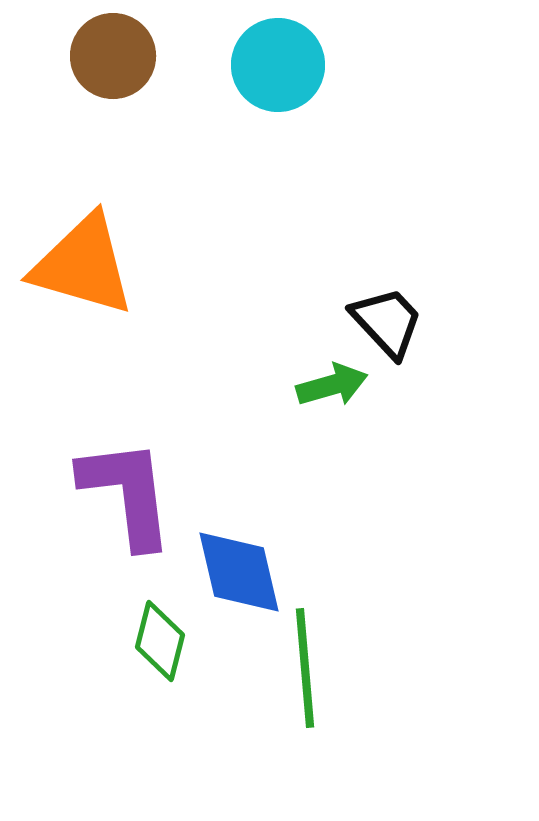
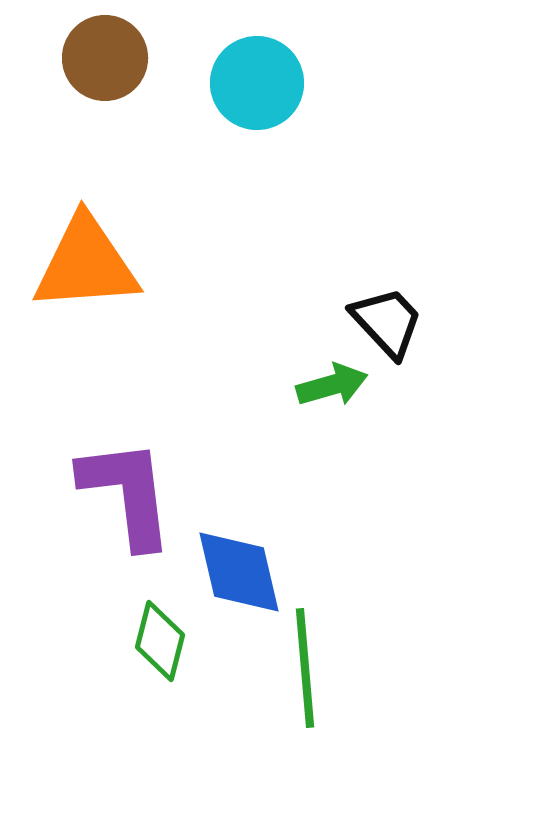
brown circle: moved 8 px left, 2 px down
cyan circle: moved 21 px left, 18 px down
orange triangle: moved 3 px right, 1 px up; rotated 20 degrees counterclockwise
